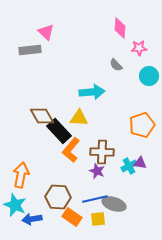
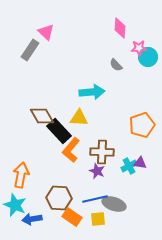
gray rectangle: rotated 50 degrees counterclockwise
cyan circle: moved 1 px left, 19 px up
brown hexagon: moved 1 px right, 1 px down
